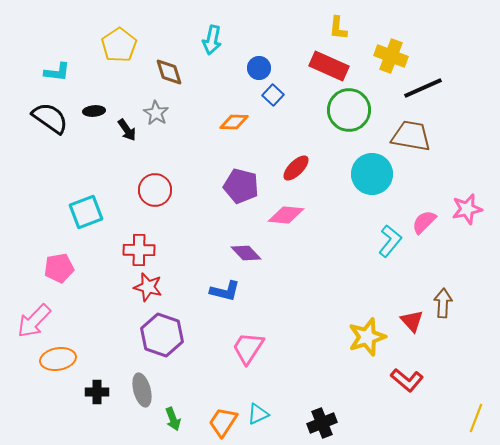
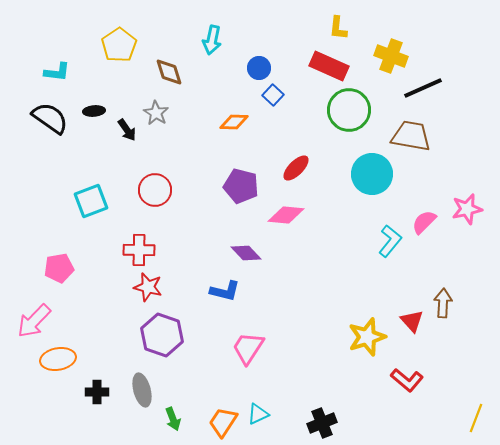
cyan square at (86, 212): moved 5 px right, 11 px up
